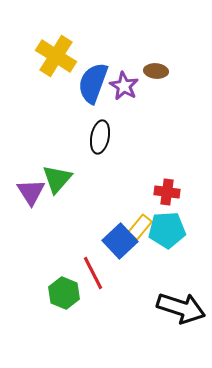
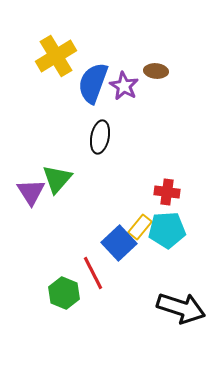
yellow cross: rotated 27 degrees clockwise
blue square: moved 1 px left, 2 px down
